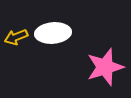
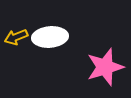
white ellipse: moved 3 px left, 4 px down
